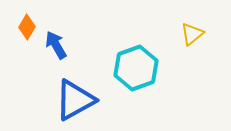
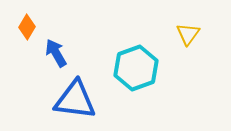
yellow triangle: moved 4 px left; rotated 15 degrees counterclockwise
blue arrow: moved 8 px down
blue triangle: rotated 36 degrees clockwise
